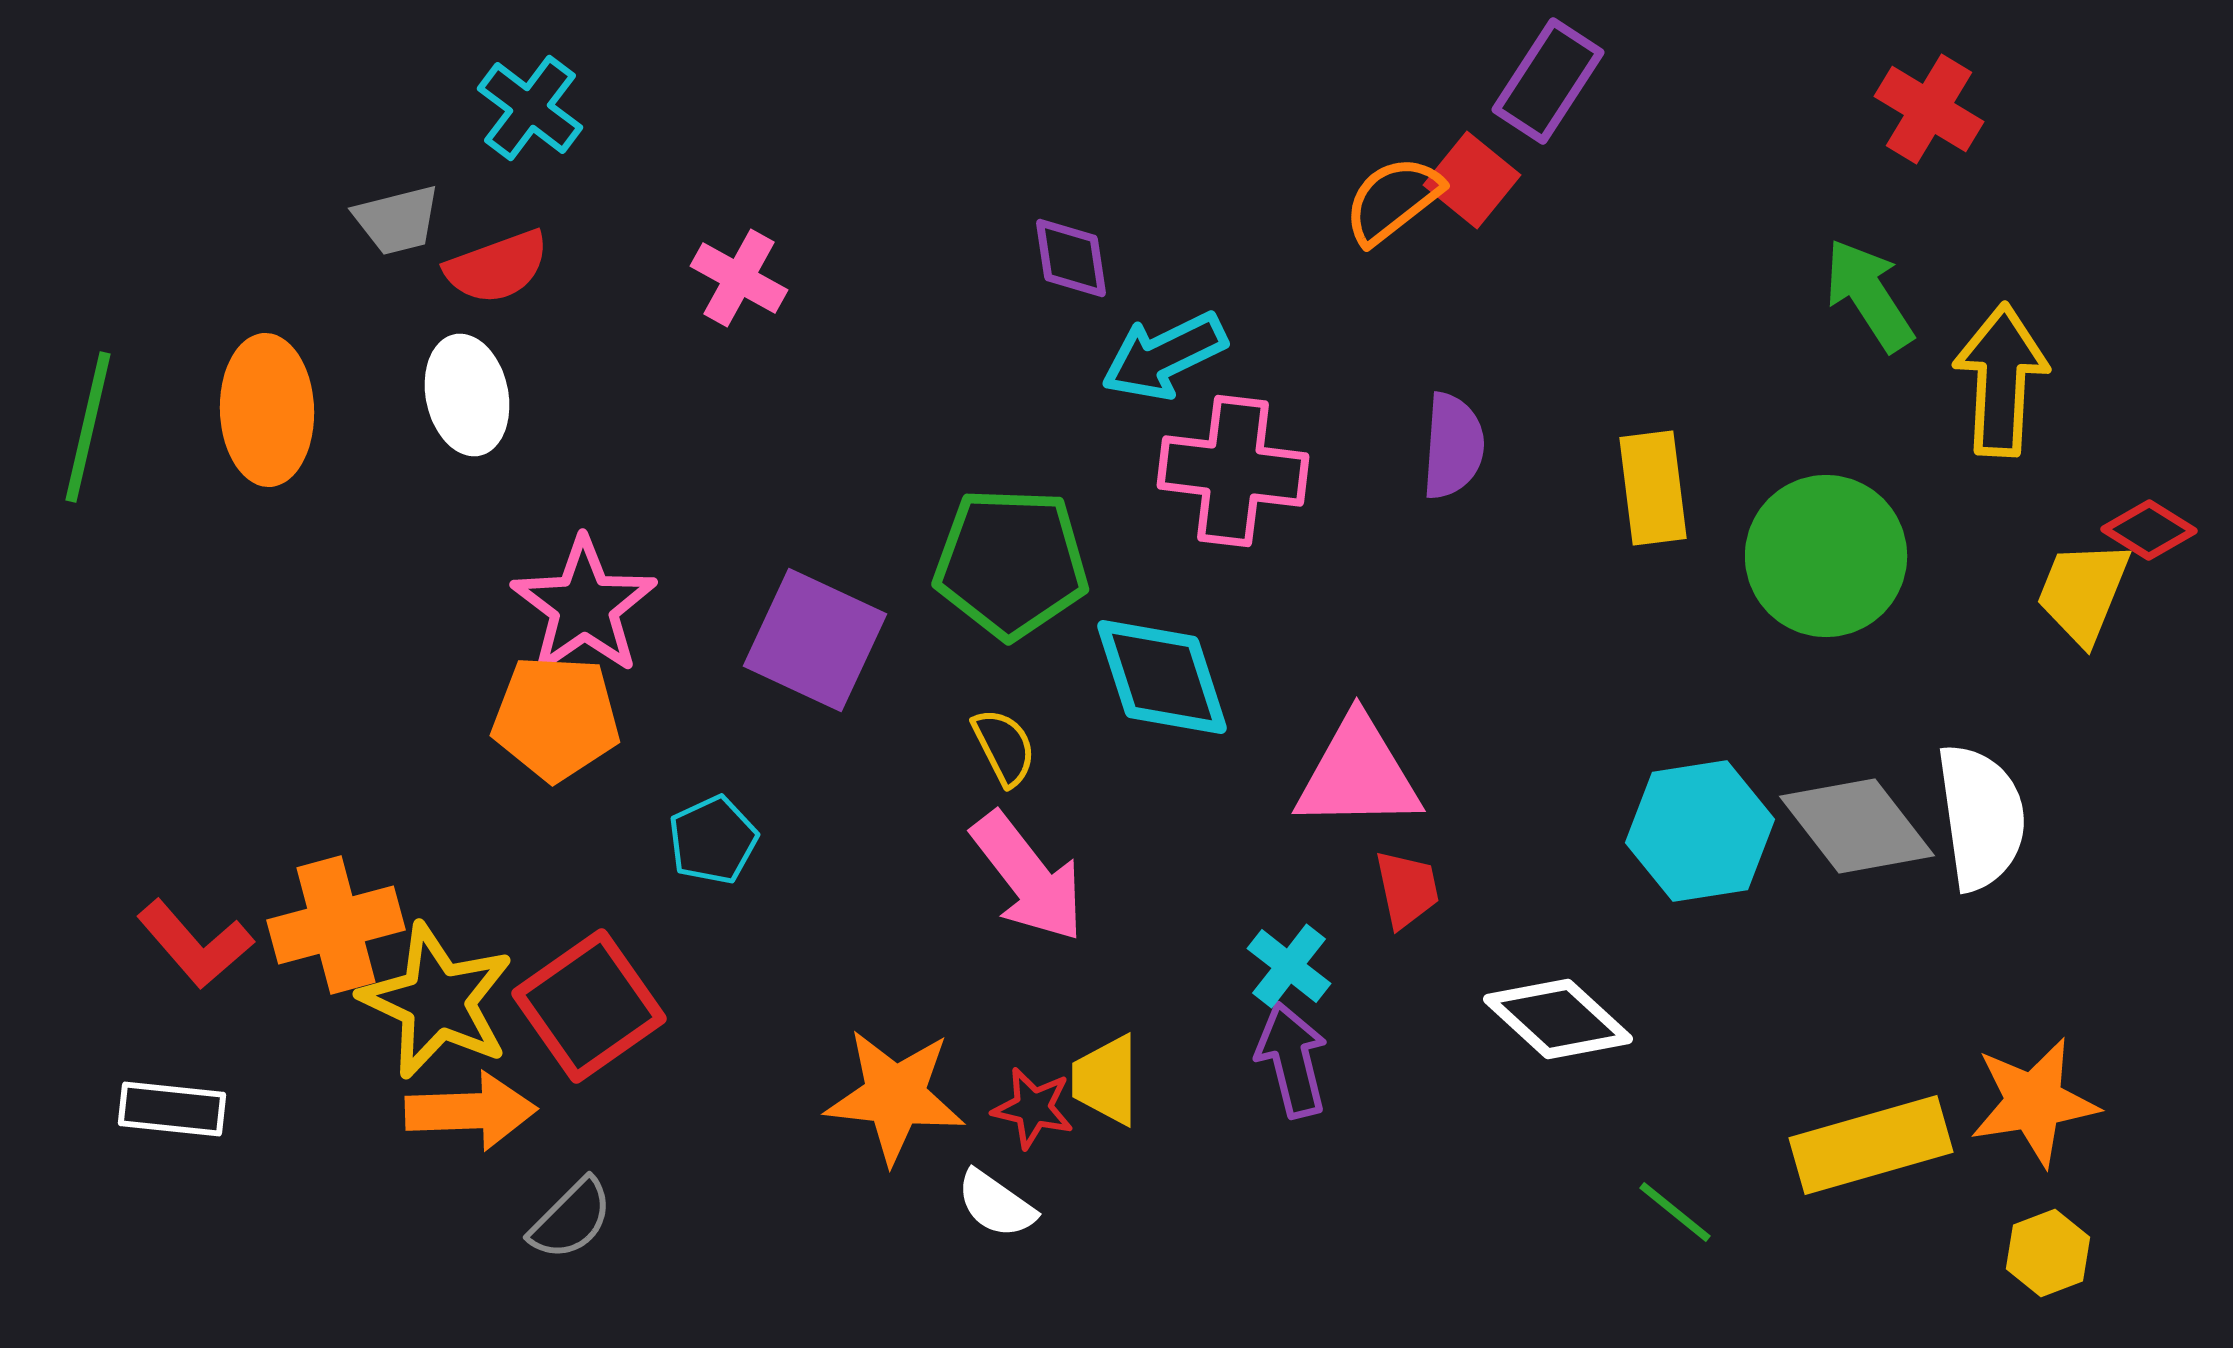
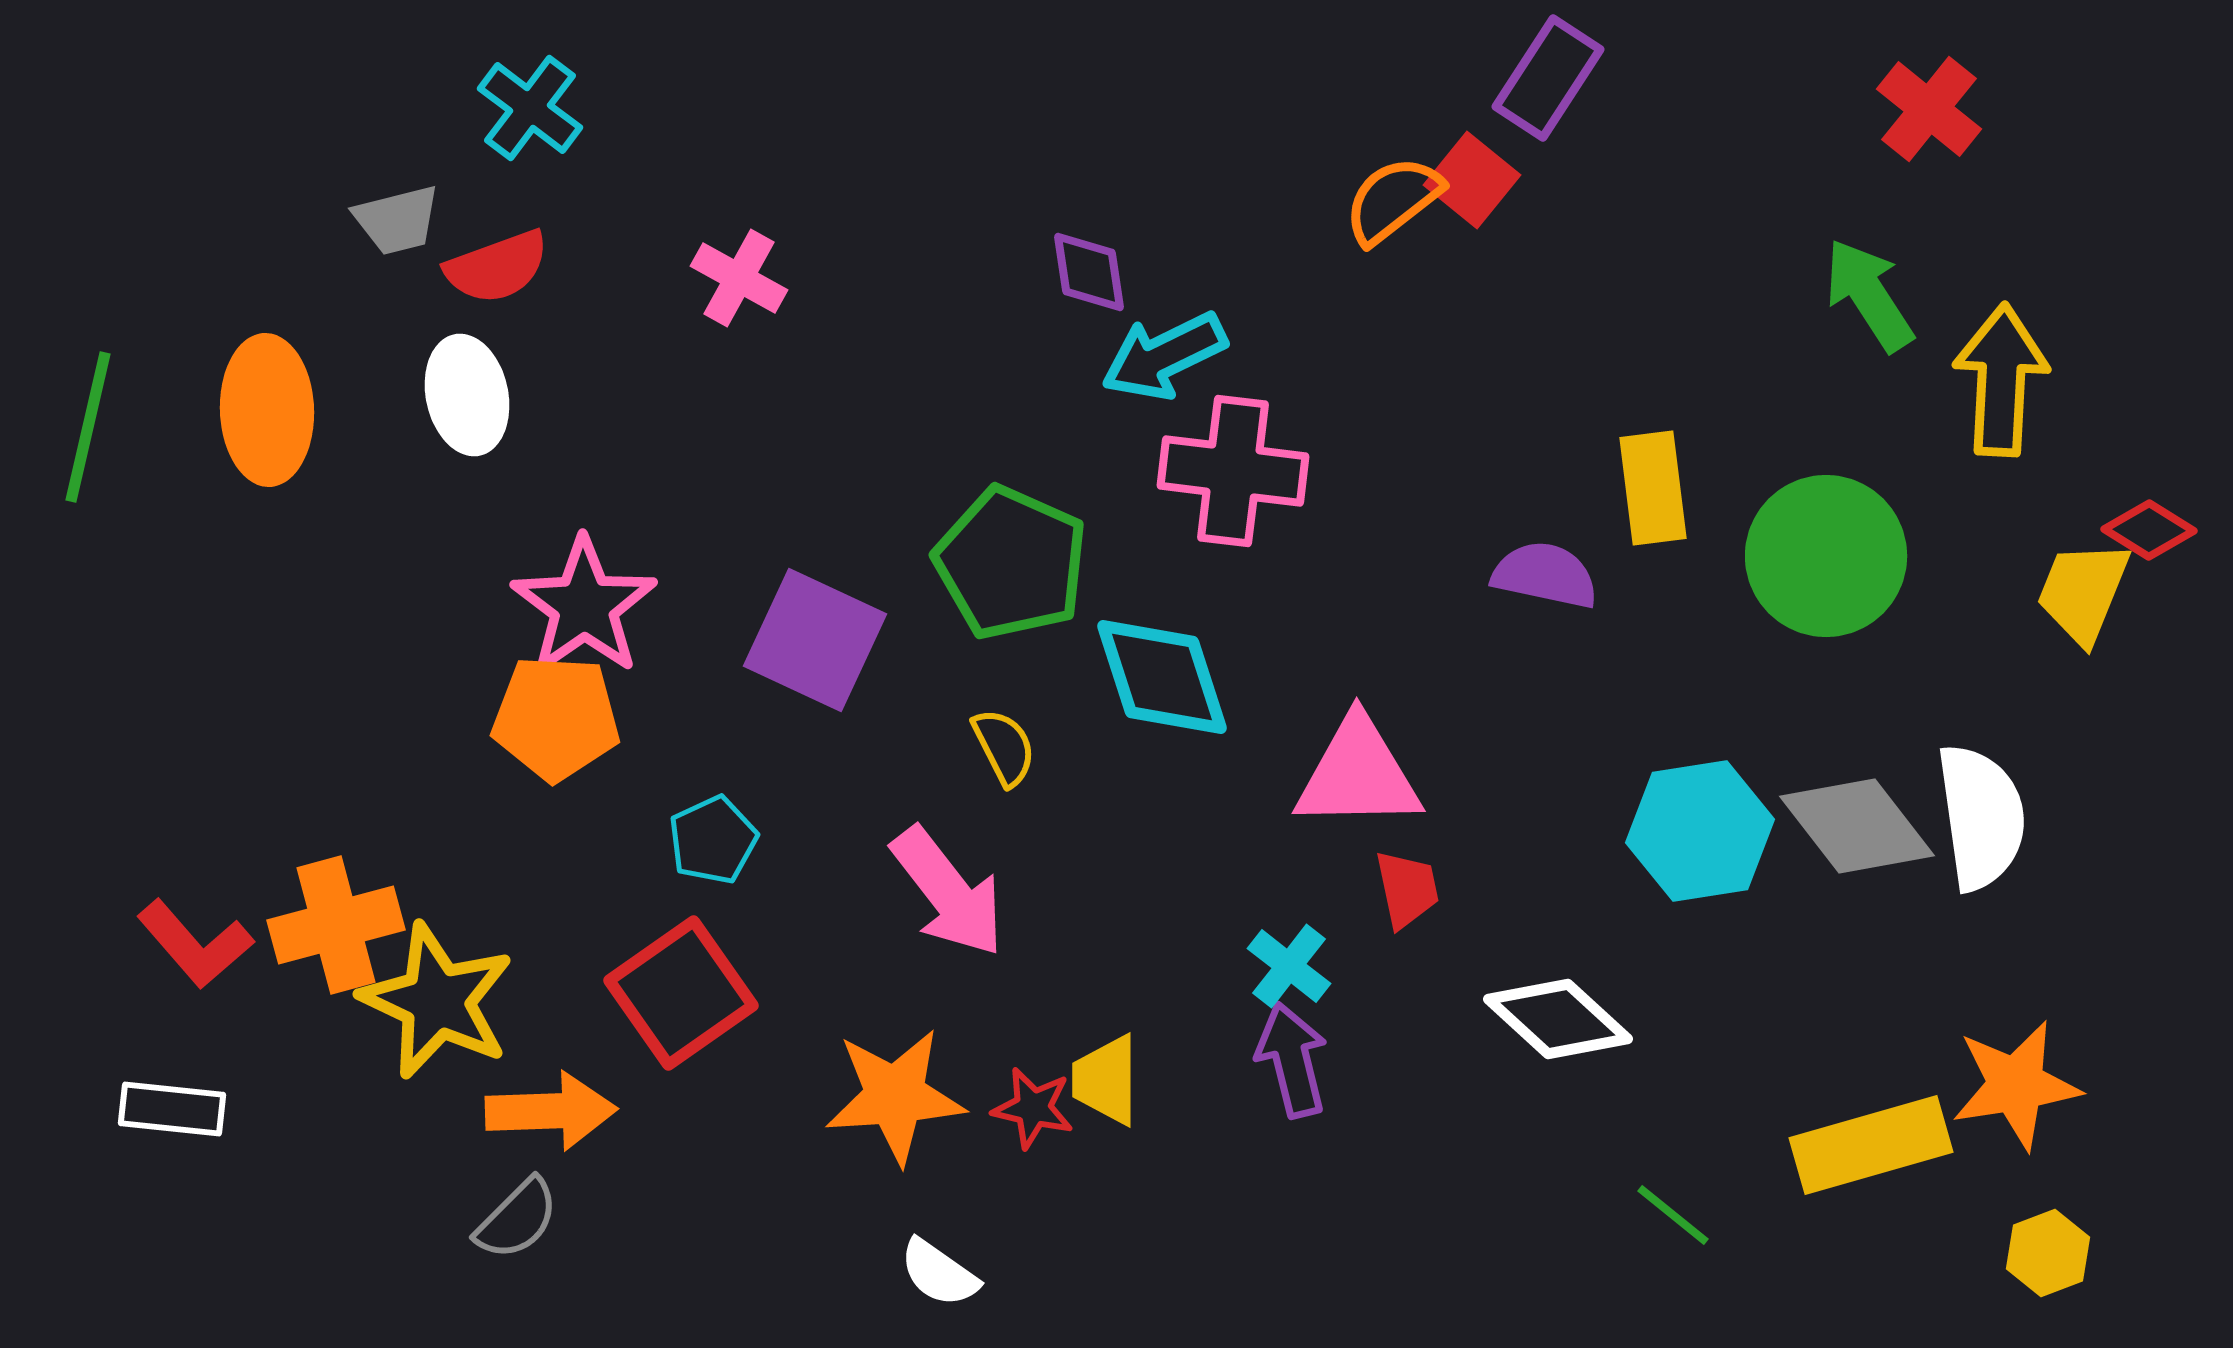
purple rectangle at (1548, 81): moved 3 px up
red cross at (1929, 109): rotated 8 degrees clockwise
purple diamond at (1071, 258): moved 18 px right, 14 px down
purple semicircle at (1453, 446): moved 92 px right, 129 px down; rotated 82 degrees counterclockwise
green pentagon at (1011, 563): rotated 22 degrees clockwise
pink arrow at (1028, 877): moved 80 px left, 15 px down
red square at (589, 1006): moved 92 px right, 13 px up
orange star at (895, 1096): rotated 10 degrees counterclockwise
orange star at (2034, 1102): moved 18 px left, 17 px up
orange arrow at (471, 1111): moved 80 px right
white semicircle at (996, 1204): moved 57 px left, 69 px down
green line at (1675, 1212): moved 2 px left, 3 px down
gray semicircle at (571, 1219): moved 54 px left
